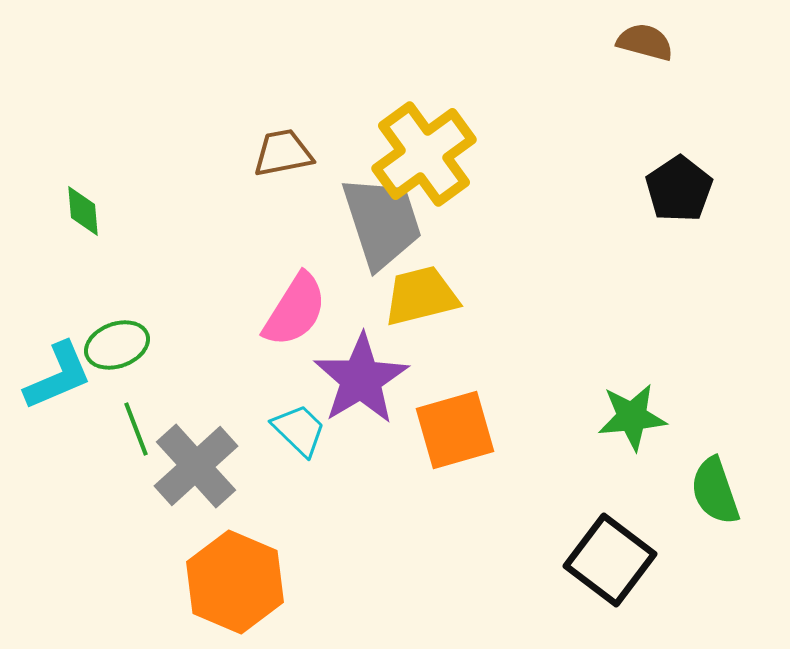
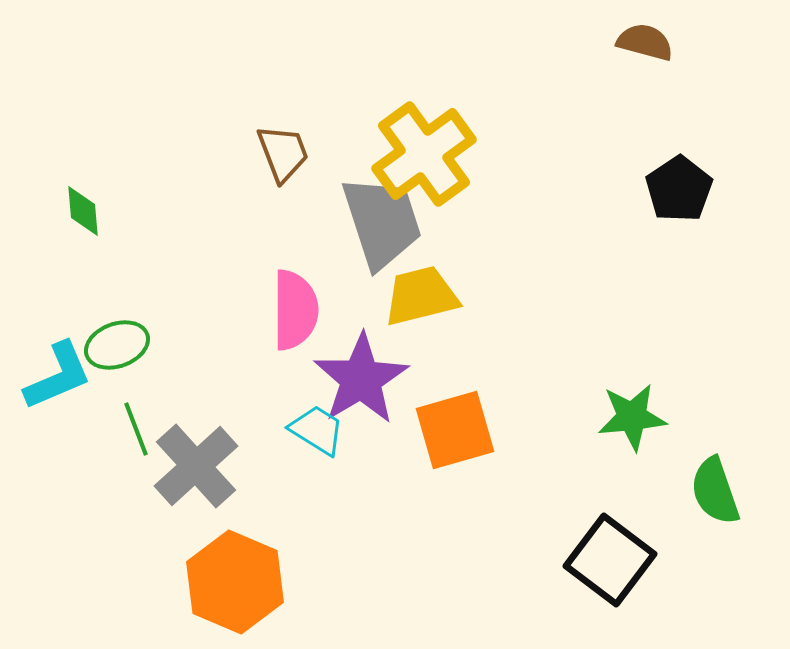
brown trapezoid: rotated 80 degrees clockwise
pink semicircle: rotated 32 degrees counterclockwise
cyan trapezoid: moved 18 px right; rotated 12 degrees counterclockwise
